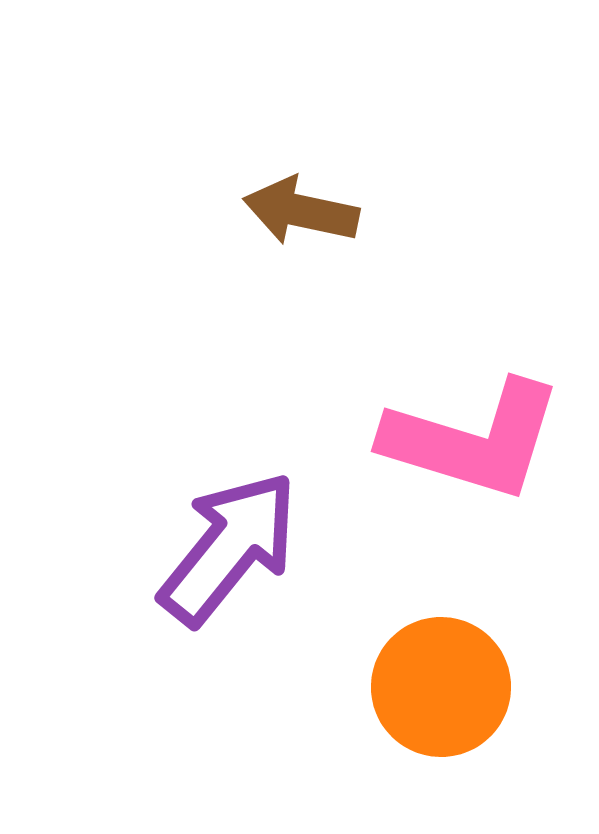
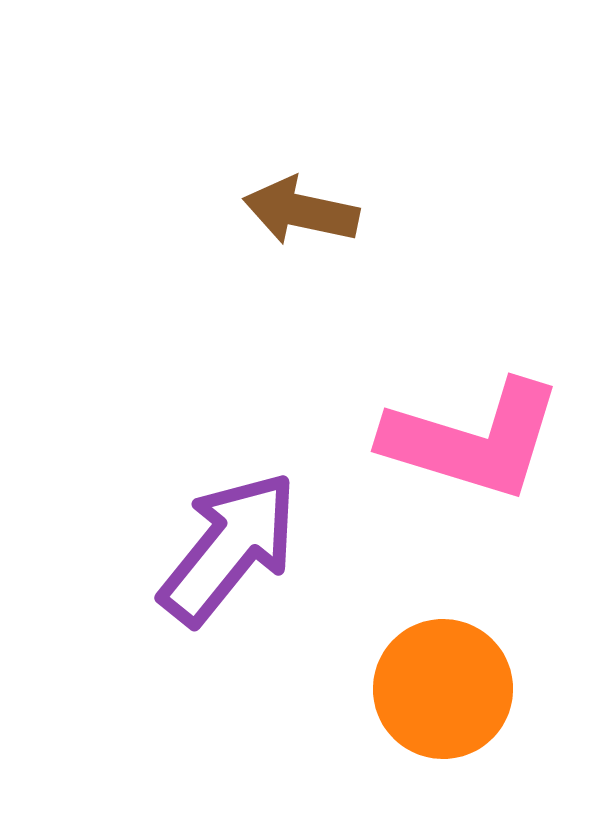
orange circle: moved 2 px right, 2 px down
